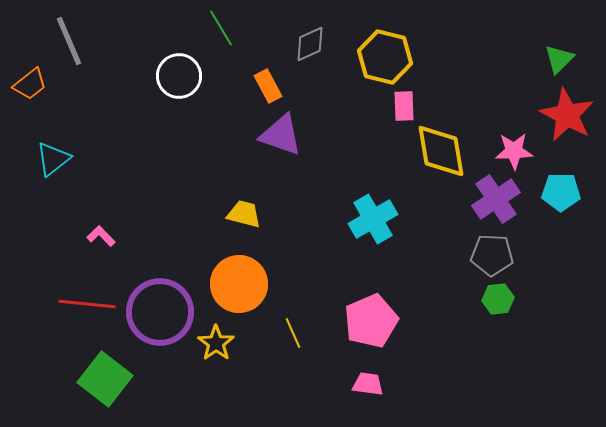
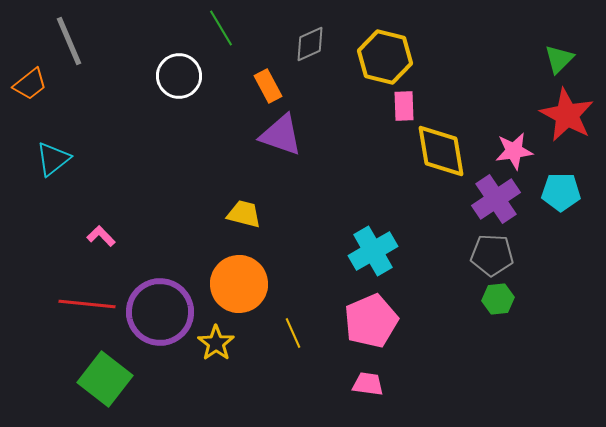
pink star: rotated 6 degrees counterclockwise
cyan cross: moved 32 px down
